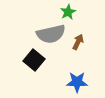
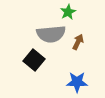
gray semicircle: rotated 8 degrees clockwise
